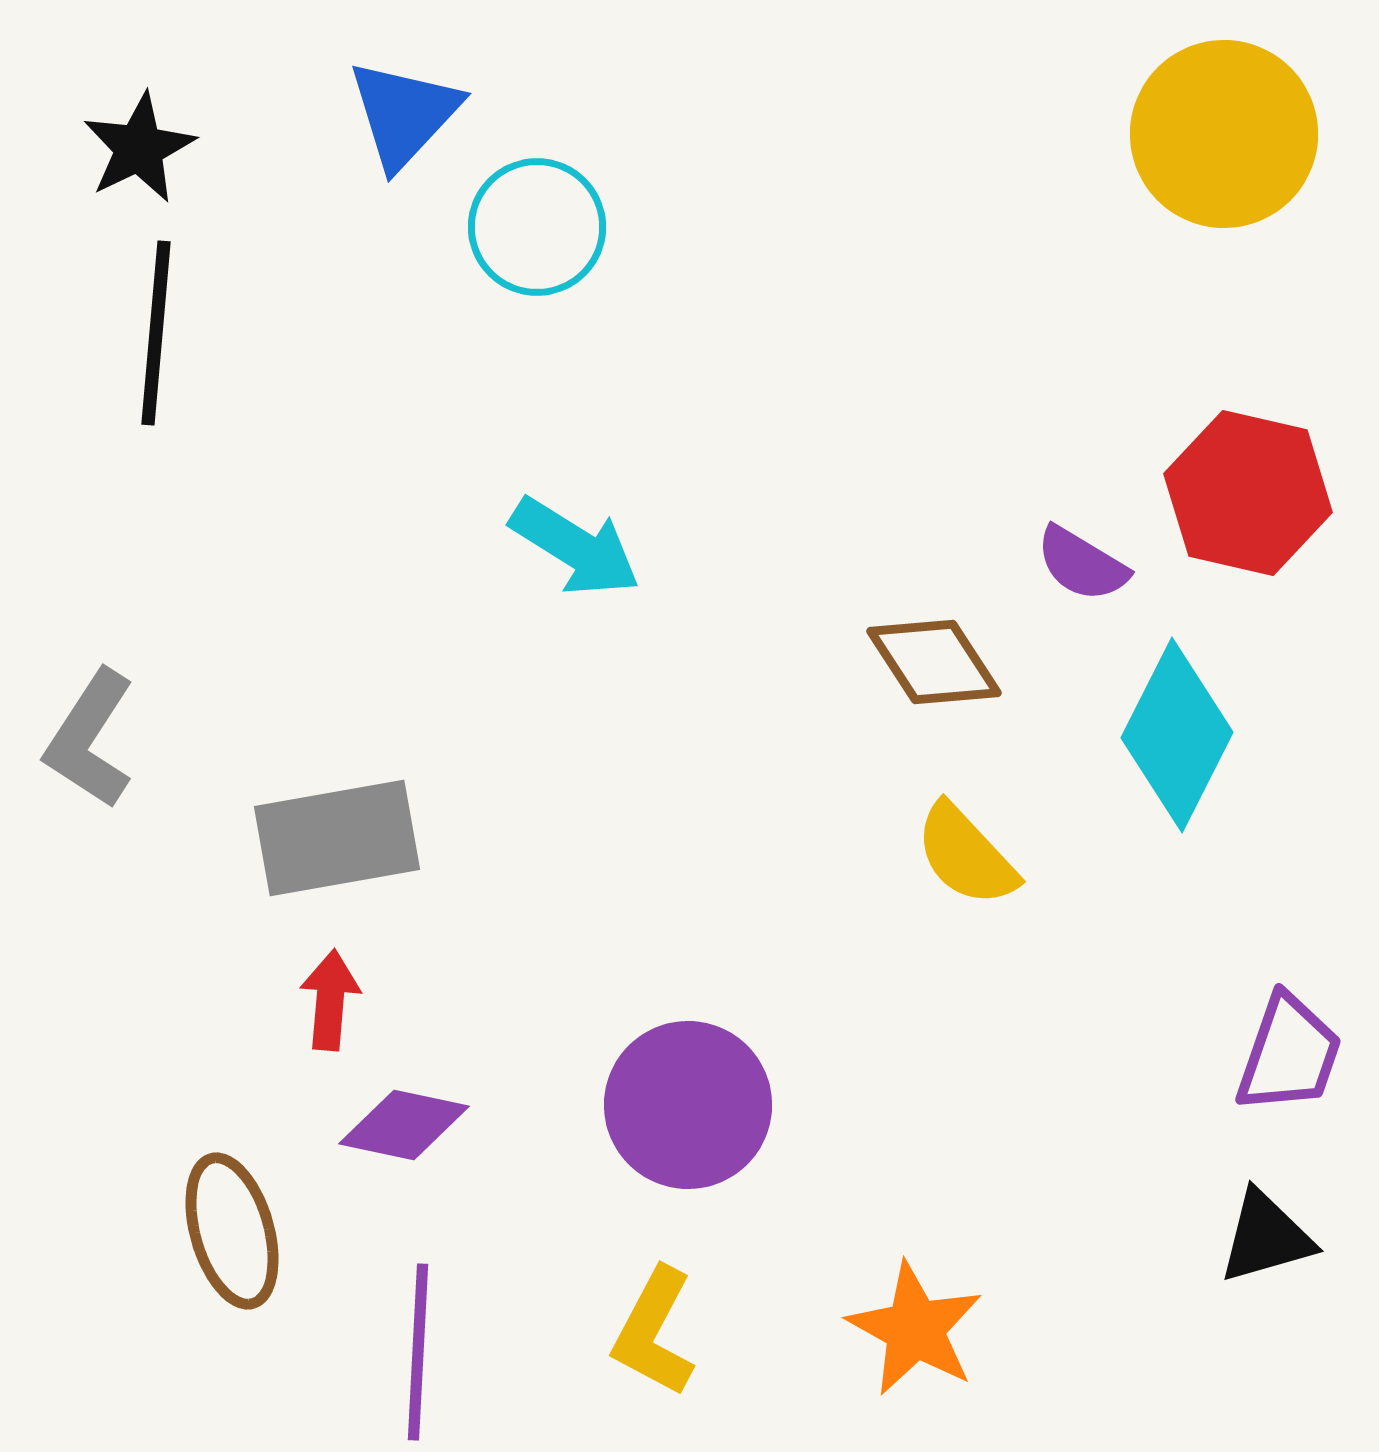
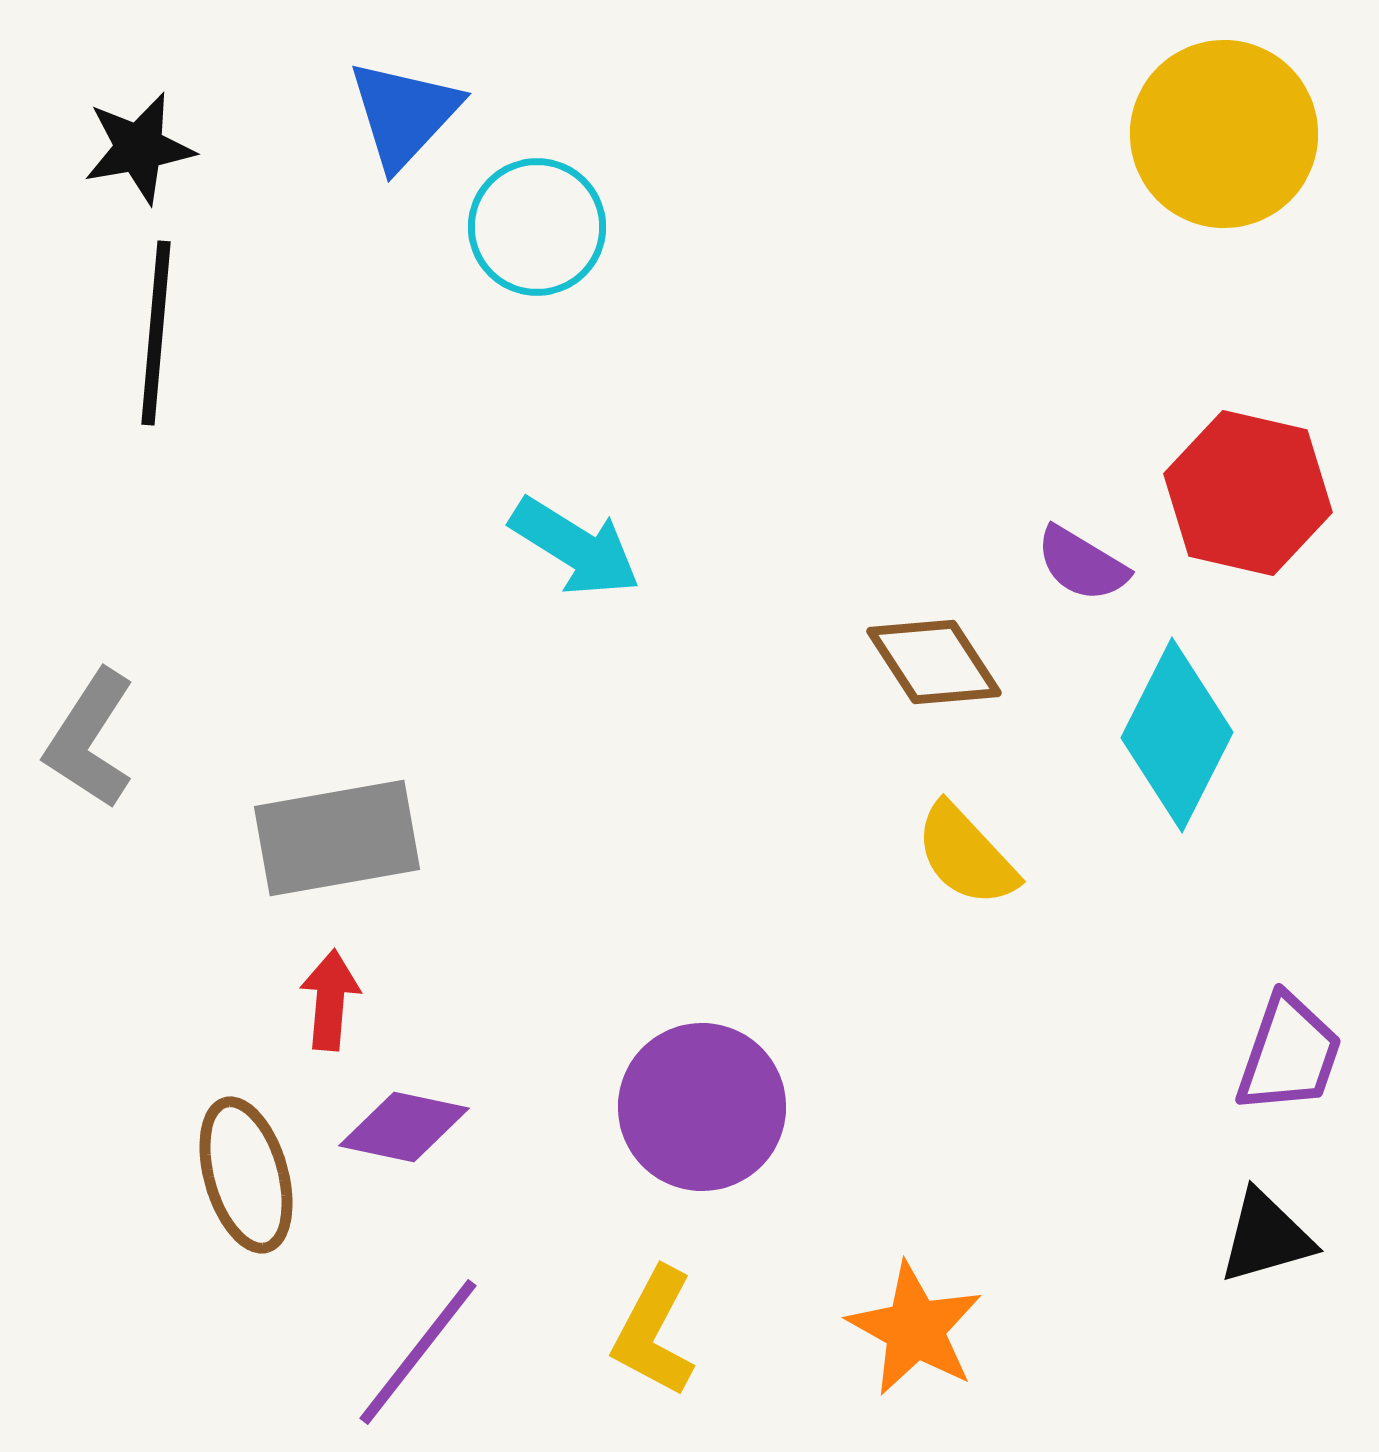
black star: rotated 16 degrees clockwise
purple circle: moved 14 px right, 2 px down
purple diamond: moved 2 px down
brown ellipse: moved 14 px right, 56 px up
purple line: rotated 35 degrees clockwise
